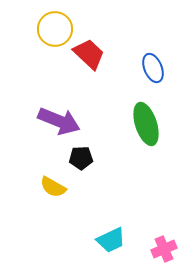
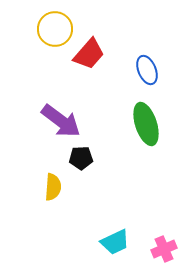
red trapezoid: rotated 88 degrees clockwise
blue ellipse: moved 6 px left, 2 px down
purple arrow: moved 2 px right; rotated 15 degrees clockwise
yellow semicircle: rotated 116 degrees counterclockwise
cyan trapezoid: moved 4 px right, 2 px down
